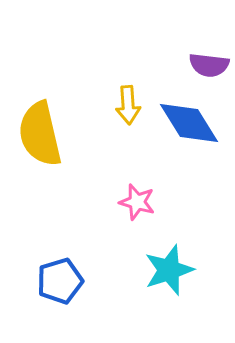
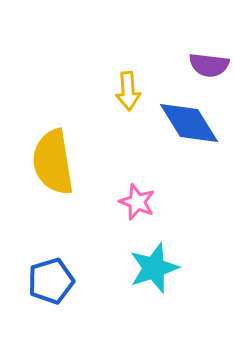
yellow arrow: moved 14 px up
yellow semicircle: moved 13 px right, 28 px down; rotated 4 degrees clockwise
pink star: rotated 6 degrees clockwise
cyan star: moved 15 px left, 2 px up
blue pentagon: moved 9 px left
